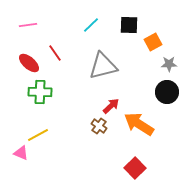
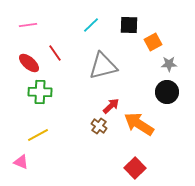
pink triangle: moved 9 px down
